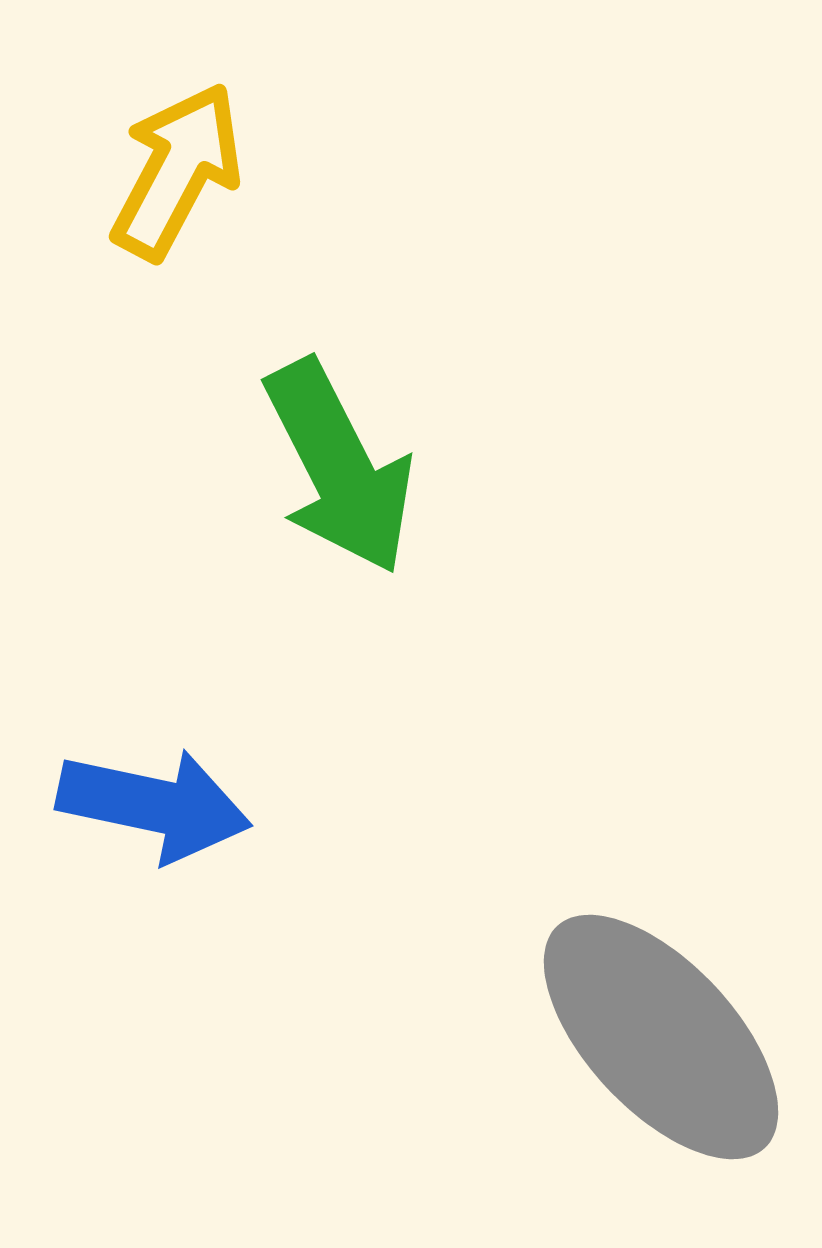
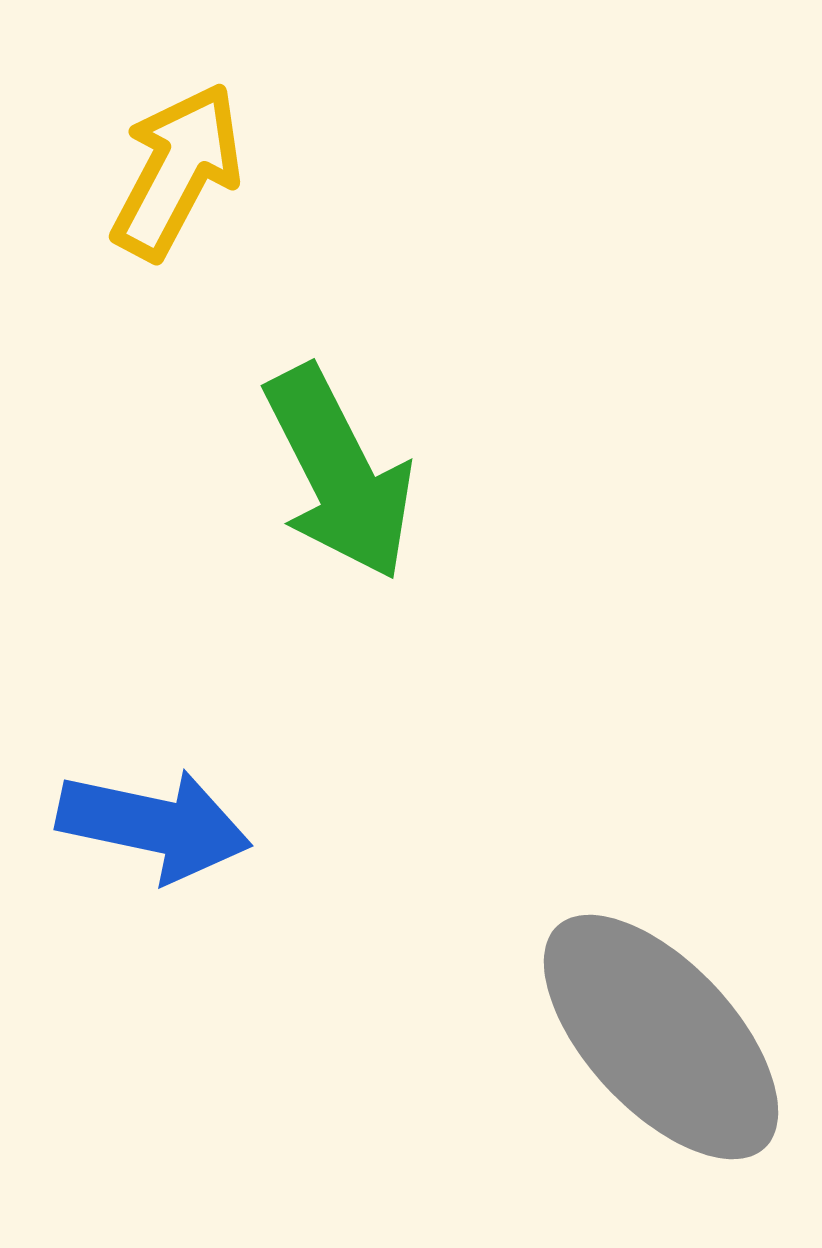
green arrow: moved 6 px down
blue arrow: moved 20 px down
